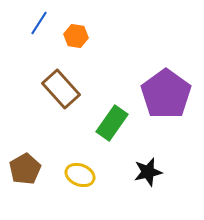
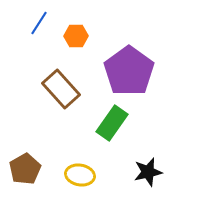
orange hexagon: rotated 10 degrees counterclockwise
purple pentagon: moved 37 px left, 23 px up
yellow ellipse: rotated 12 degrees counterclockwise
